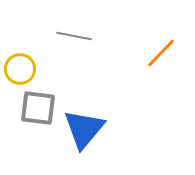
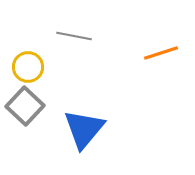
orange line: rotated 28 degrees clockwise
yellow circle: moved 8 px right, 2 px up
gray square: moved 13 px left, 2 px up; rotated 36 degrees clockwise
